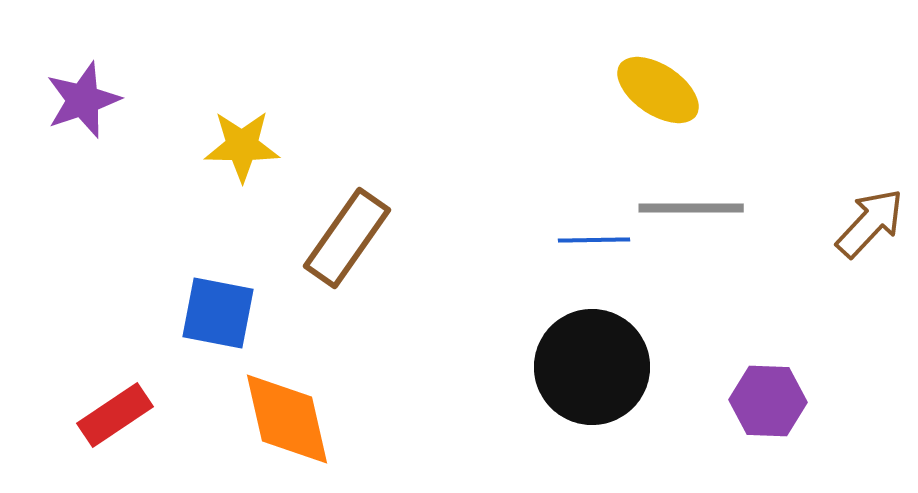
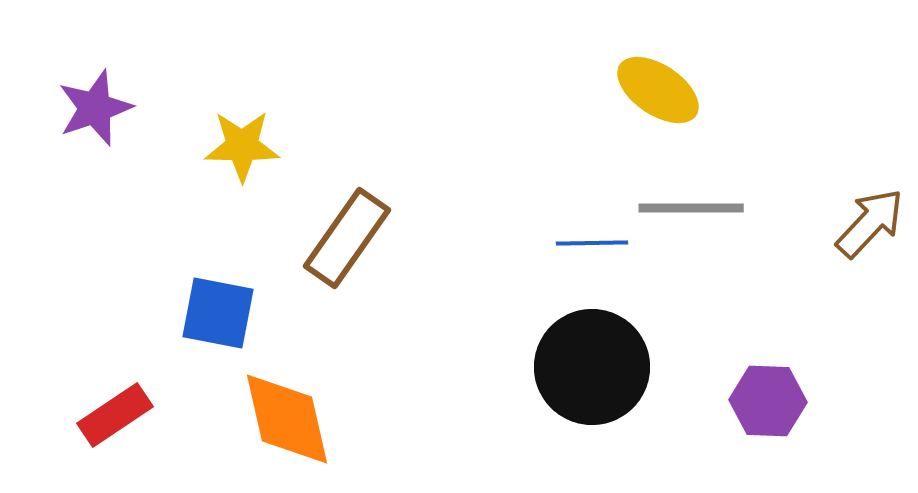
purple star: moved 12 px right, 8 px down
blue line: moved 2 px left, 3 px down
